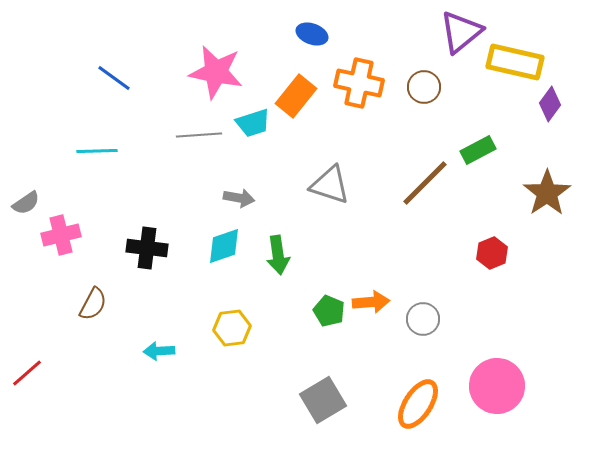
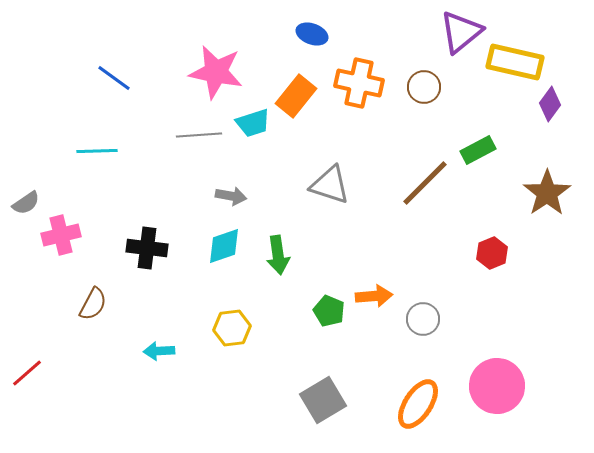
gray arrow: moved 8 px left, 2 px up
orange arrow: moved 3 px right, 6 px up
